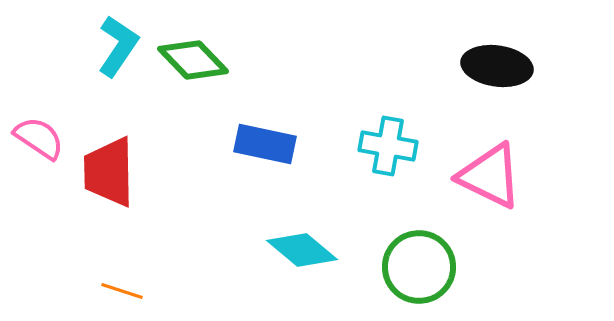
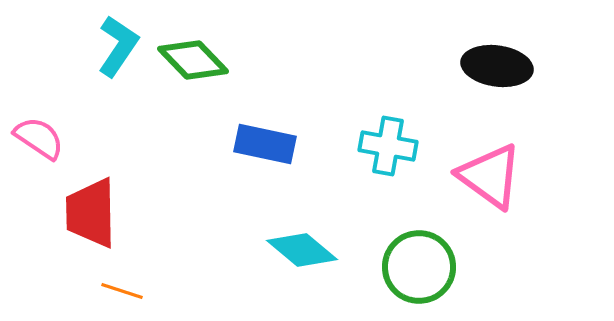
red trapezoid: moved 18 px left, 41 px down
pink triangle: rotated 10 degrees clockwise
